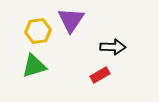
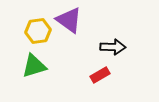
purple triangle: moved 2 px left; rotated 28 degrees counterclockwise
